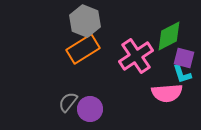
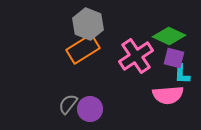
gray hexagon: moved 3 px right, 3 px down
green diamond: rotated 52 degrees clockwise
purple square: moved 10 px left
cyan L-shape: rotated 20 degrees clockwise
pink semicircle: moved 1 px right, 2 px down
gray semicircle: moved 2 px down
